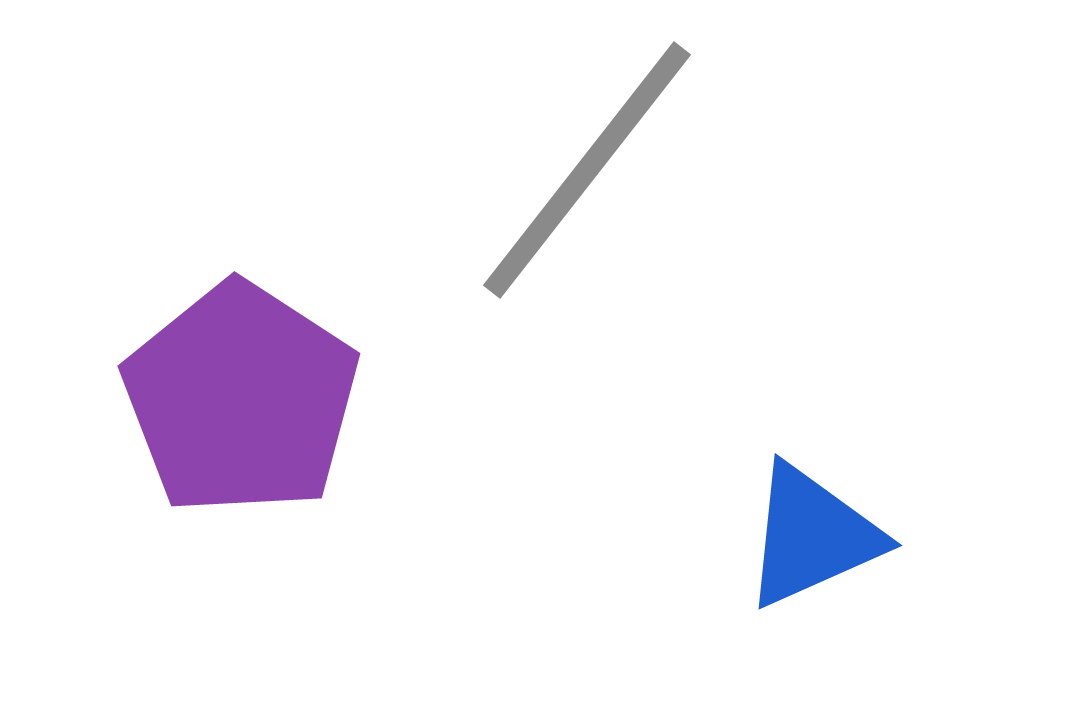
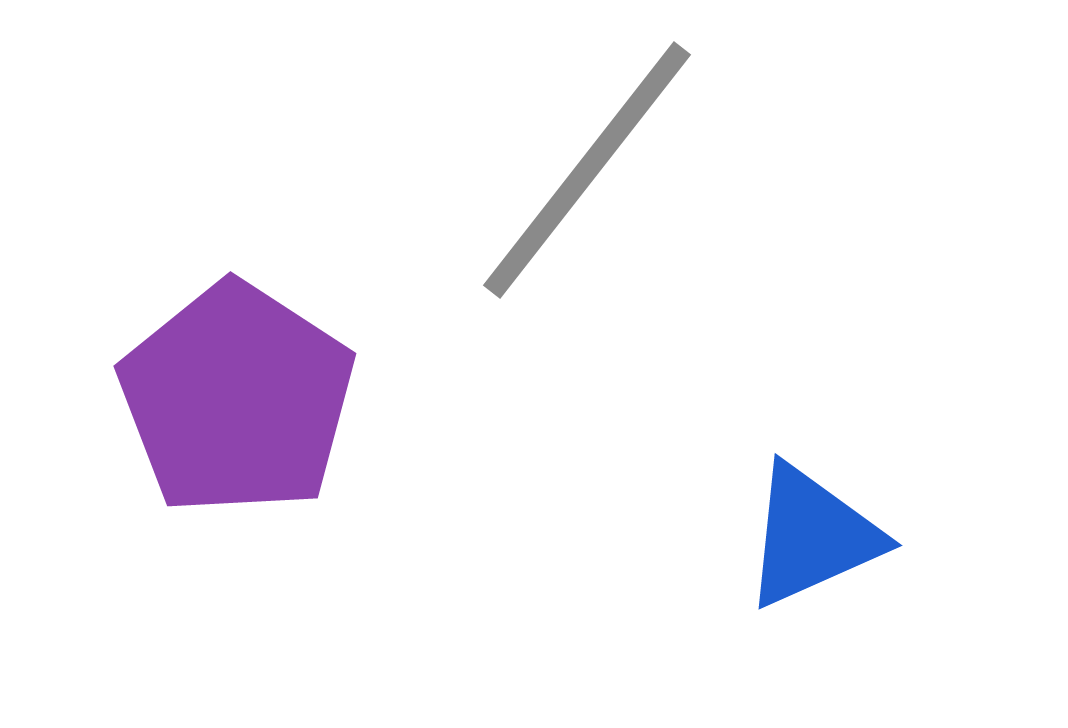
purple pentagon: moved 4 px left
